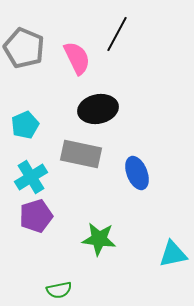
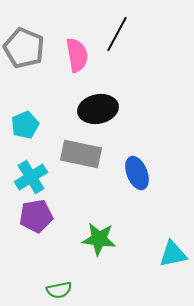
pink semicircle: moved 3 px up; rotated 16 degrees clockwise
purple pentagon: rotated 8 degrees clockwise
